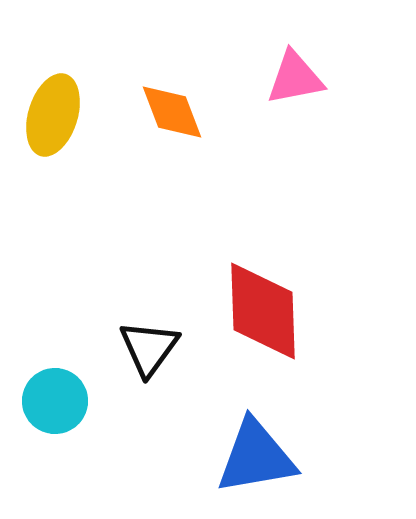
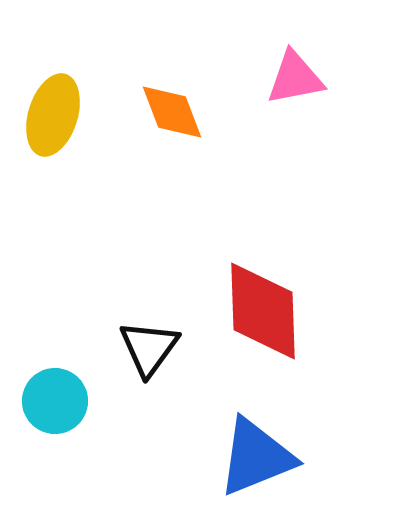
blue triangle: rotated 12 degrees counterclockwise
